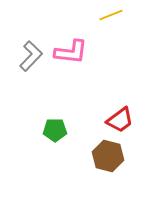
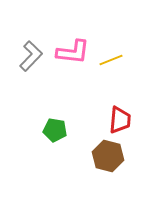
yellow line: moved 45 px down
pink L-shape: moved 2 px right
red trapezoid: rotated 48 degrees counterclockwise
green pentagon: rotated 10 degrees clockwise
